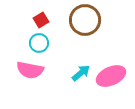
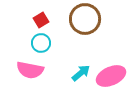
brown circle: moved 1 px up
cyan circle: moved 2 px right
